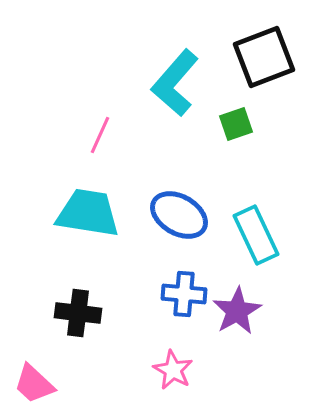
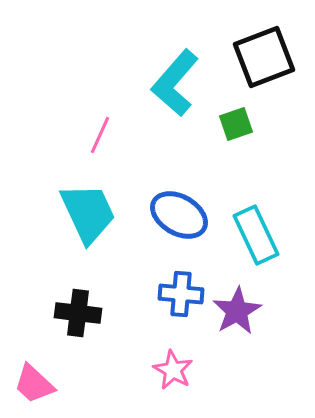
cyan trapezoid: rotated 56 degrees clockwise
blue cross: moved 3 px left
